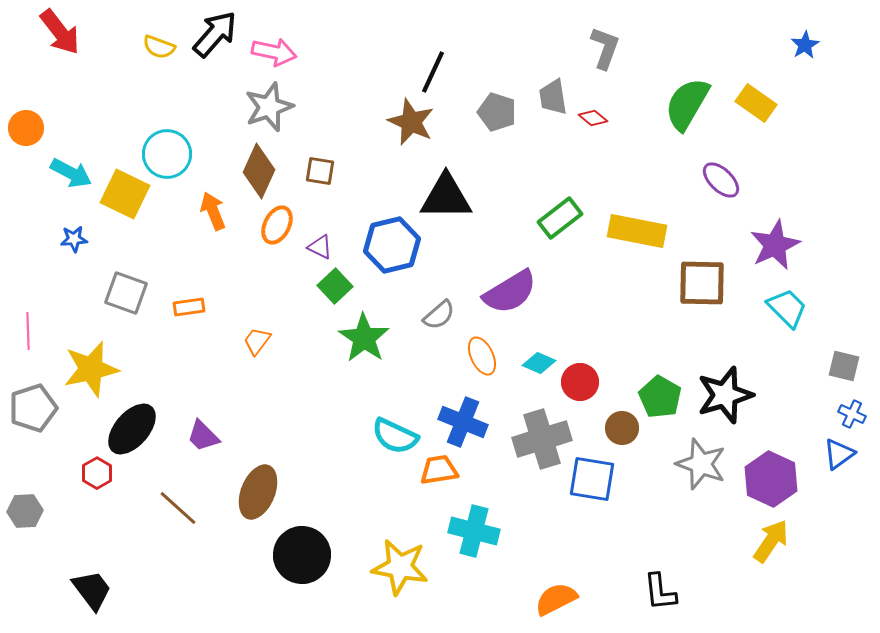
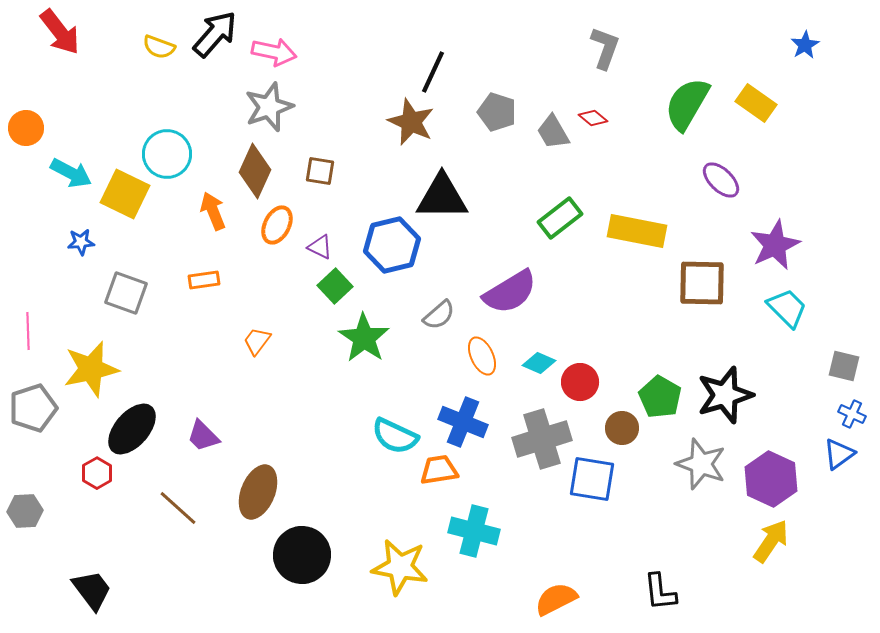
gray trapezoid at (553, 97): moved 35 px down; rotated 21 degrees counterclockwise
brown diamond at (259, 171): moved 4 px left
black triangle at (446, 197): moved 4 px left
blue star at (74, 239): moved 7 px right, 3 px down
orange rectangle at (189, 307): moved 15 px right, 27 px up
